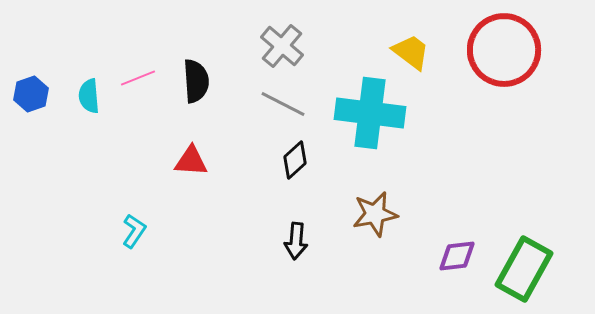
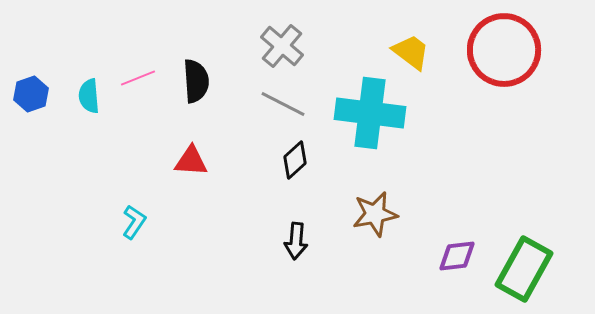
cyan L-shape: moved 9 px up
